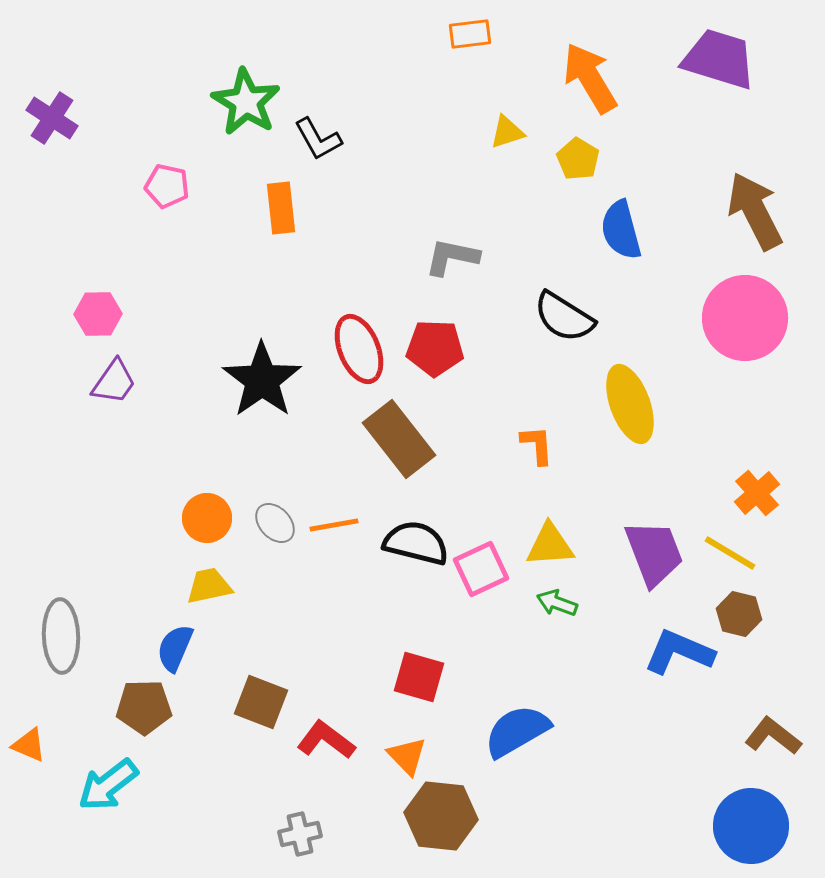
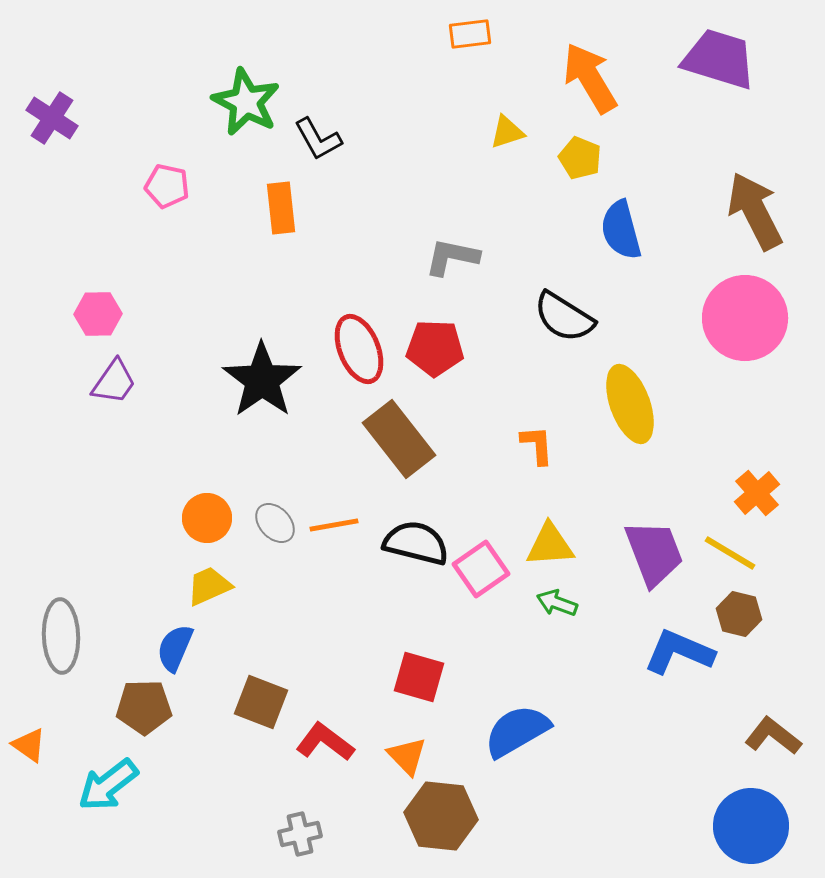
green star at (246, 102): rotated 4 degrees counterclockwise
yellow pentagon at (578, 159): moved 2 px right, 1 px up; rotated 9 degrees counterclockwise
pink square at (481, 569): rotated 10 degrees counterclockwise
yellow trapezoid at (209, 586): rotated 12 degrees counterclockwise
red L-shape at (326, 740): moved 1 px left, 2 px down
orange triangle at (29, 745): rotated 12 degrees clockwise
